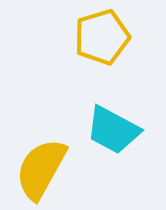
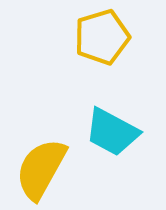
cyan trapezoid: moved 1 px left, 2 px down
